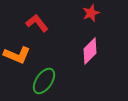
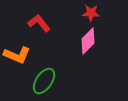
red star: rotated 24 degrees clockwise
red L-shape: moved 2 px right
pink diamond: moved 2 px left, 10 px up
